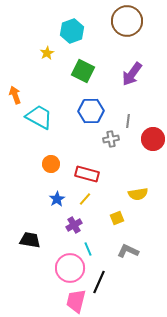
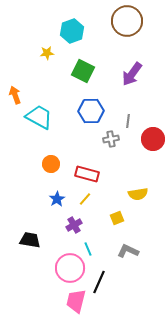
yellow star: rotated 24 degrees clockwise
